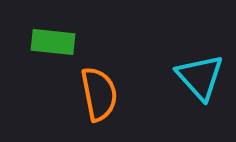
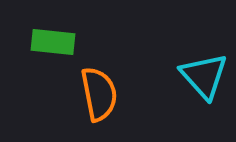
cyan triangle: moved 4 px right, 1 px up
